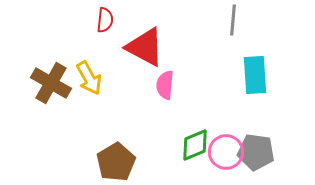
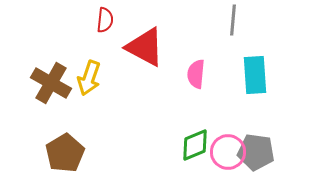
yellow arrow: rotated 48 degrees clockwise
pink semicircle: moved 31 px right, 11 px up
pink circle: moved 2 px right
brown pentagon: moved 51 px left, 9 px up
